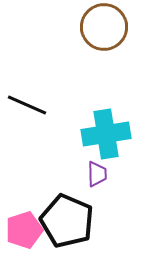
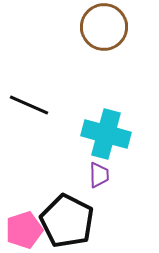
black line: moved 2 px right
cyan cross: rotated 24 degrees clockwise
purple trapezoid: moved 2 px right, 1 px down
black pentagon: rotated 4 degrees clockwise
